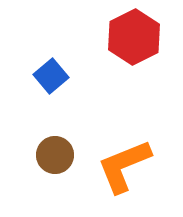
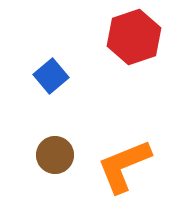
red hexagon: rotated 8 degrees clockwise
